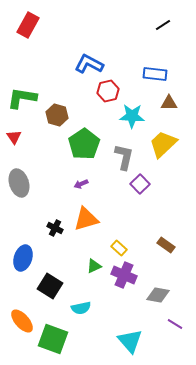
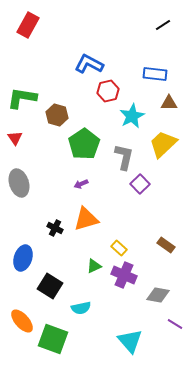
cyan star: rotated 30 degrees counterclockwise
red triangle: moved 1 px right, 1 px down
